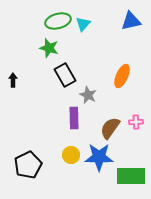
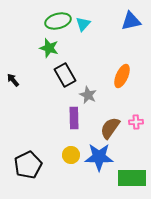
black arrow: rotated 40 degrees counterclockwise
green rectangle: moved 1 px right, 2 px down
